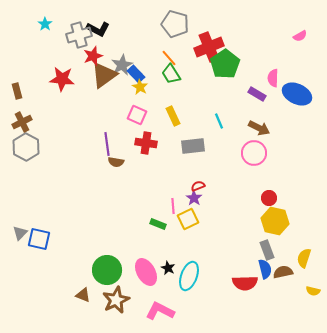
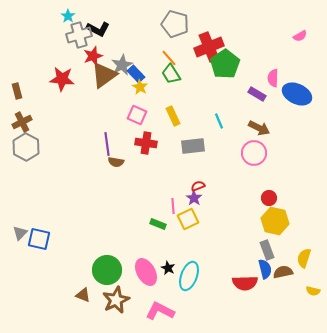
cyan star at (45, 24): moved 23 px right, 8 px up
